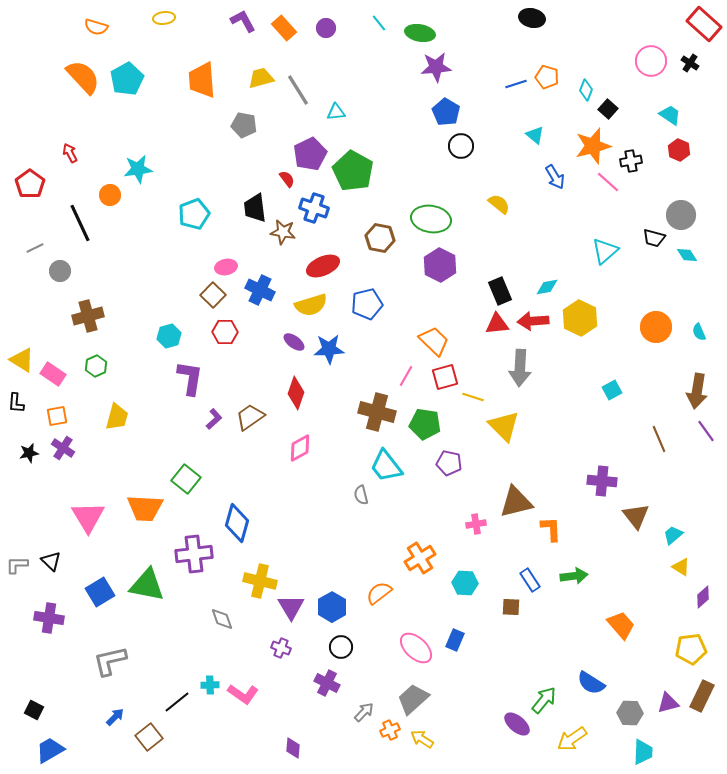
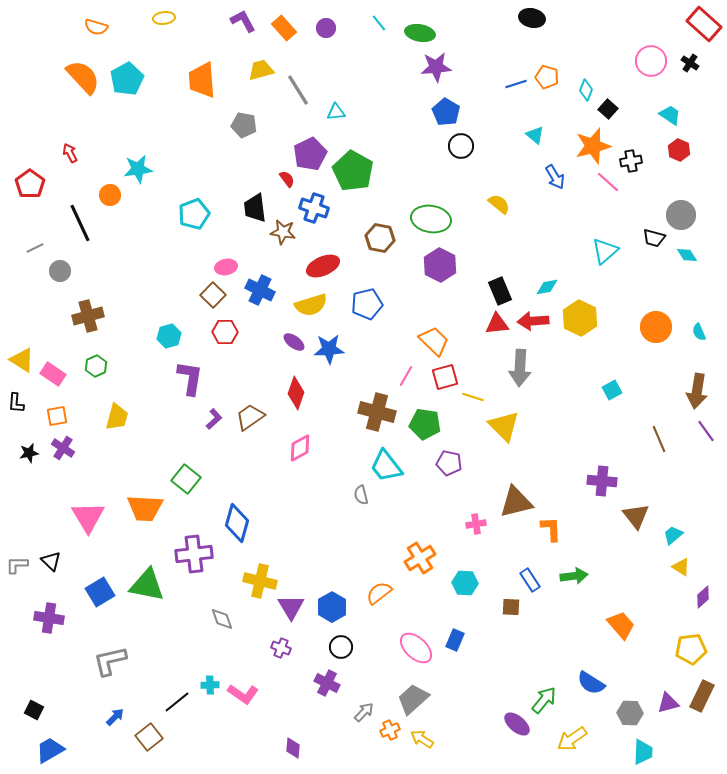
yellow trapezoid at (261, 78): moved 8 px up
